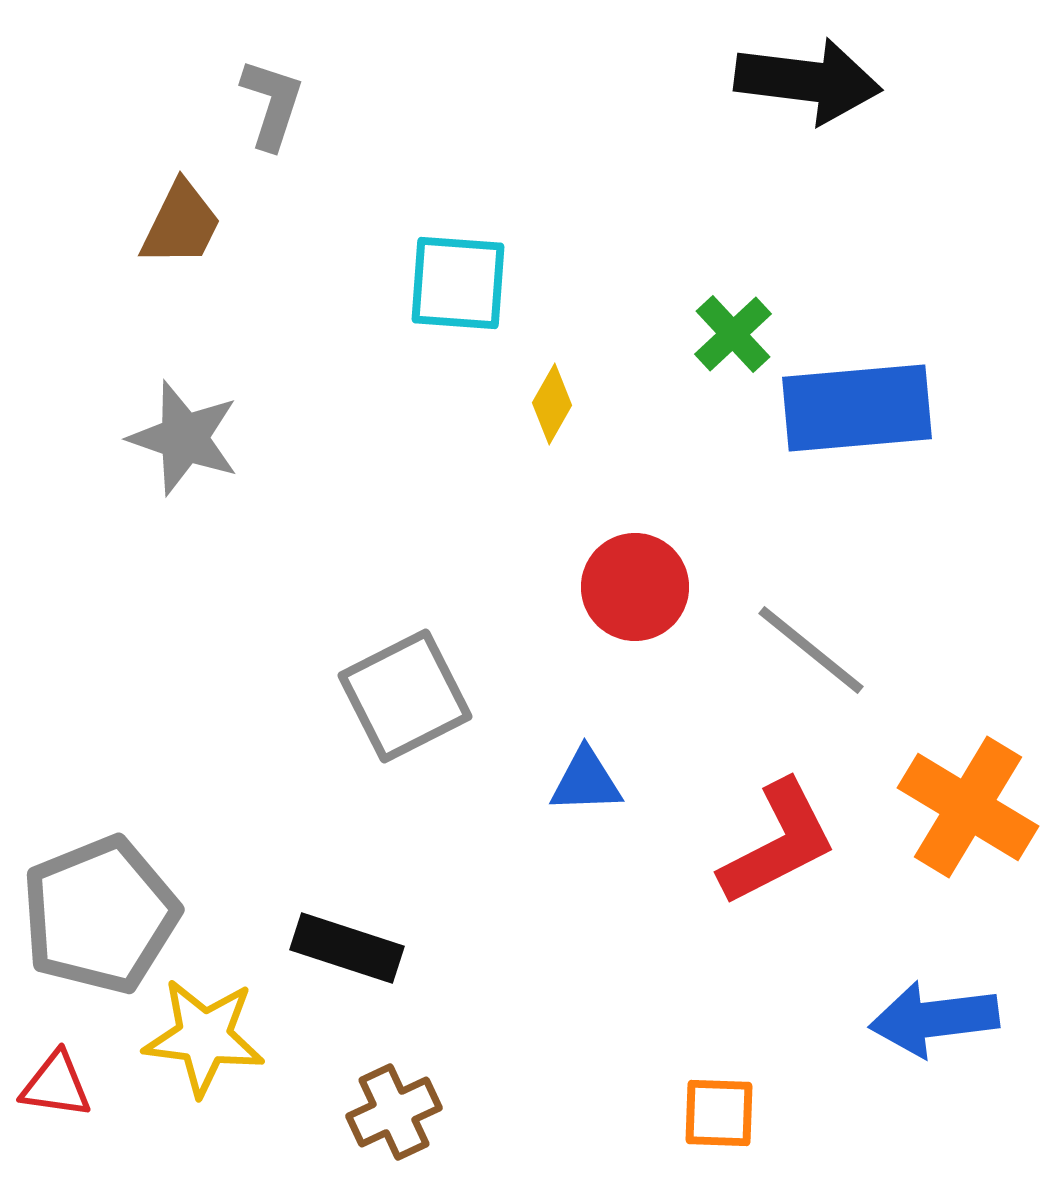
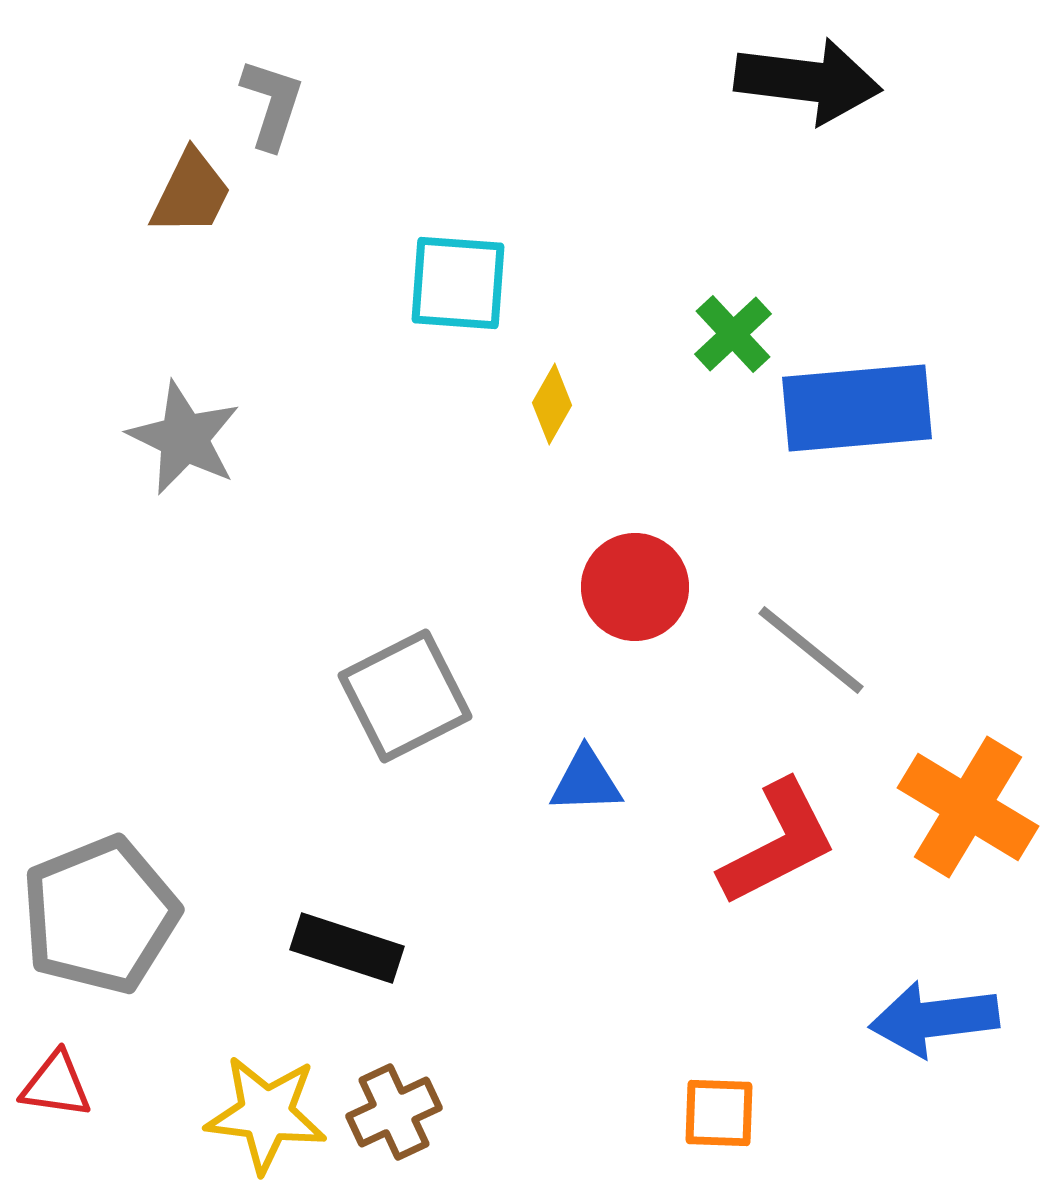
brown trapezoid: moved 10 px right, 31 px up
gray star: rotated 7 degrees clockwise
yellow star: moved 62 px right, 77 px down
